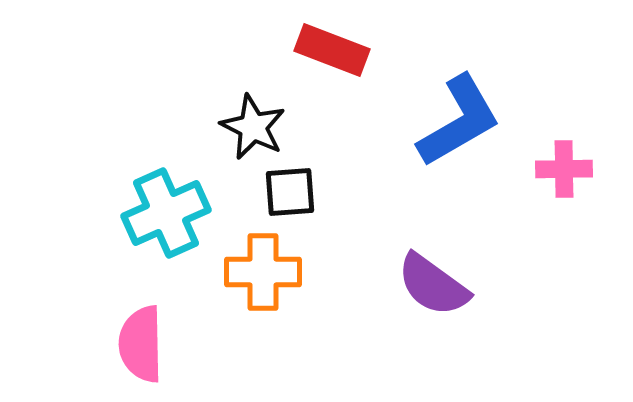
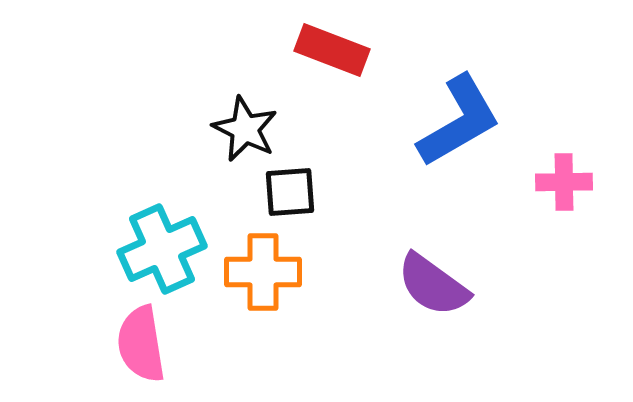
black star: moved 8 px left, 2 px down
pink cross: moved 13 px down
cyan cross: moved 4 px left, 36 px down
pink semicircle: rotated 8 degrees counterclockwise
